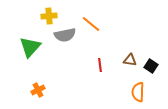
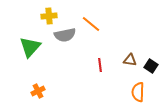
orange cross: moved 1 px down
